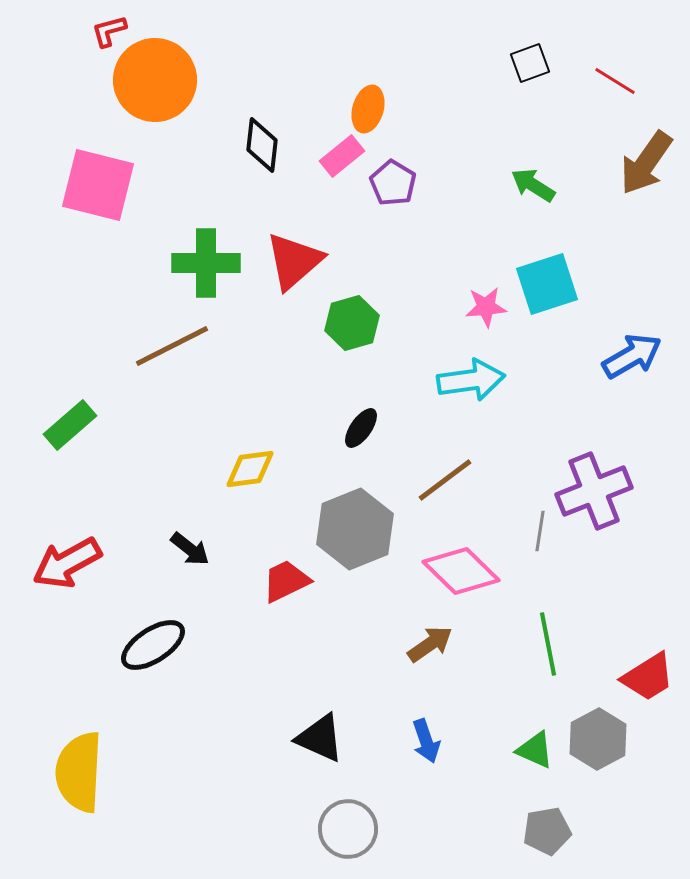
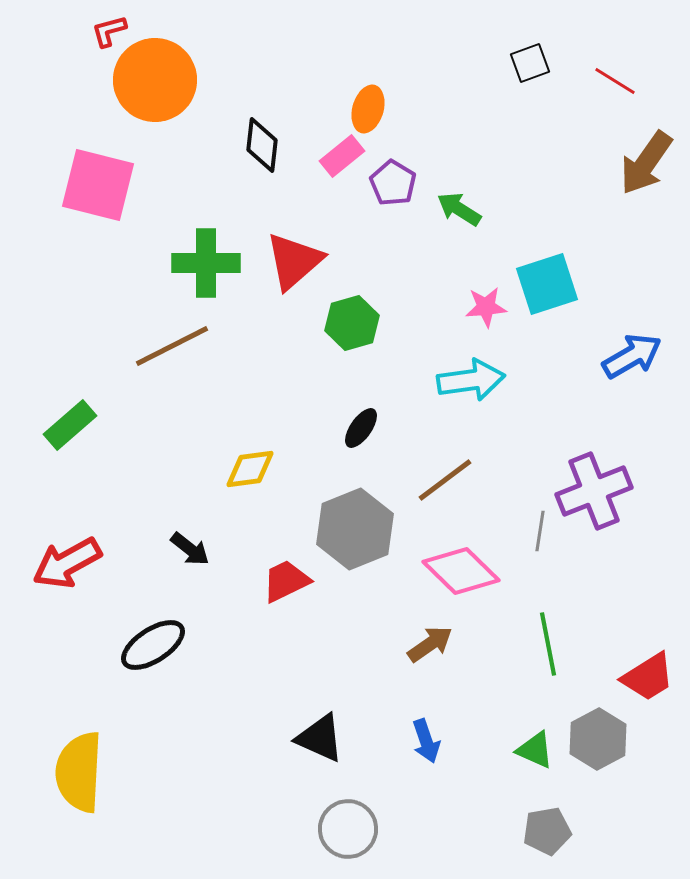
green arrow at (533, 185): moved 74 px left, 24 px down
